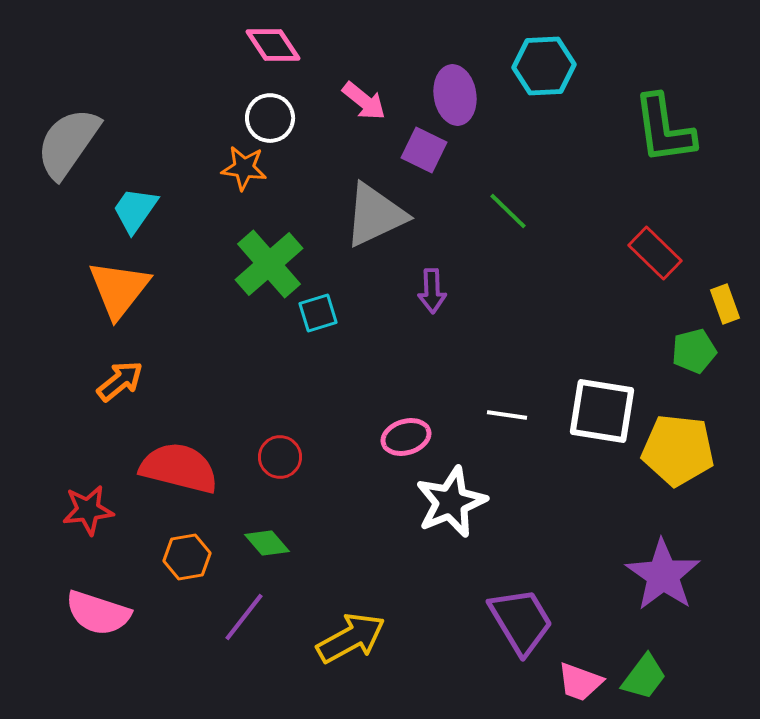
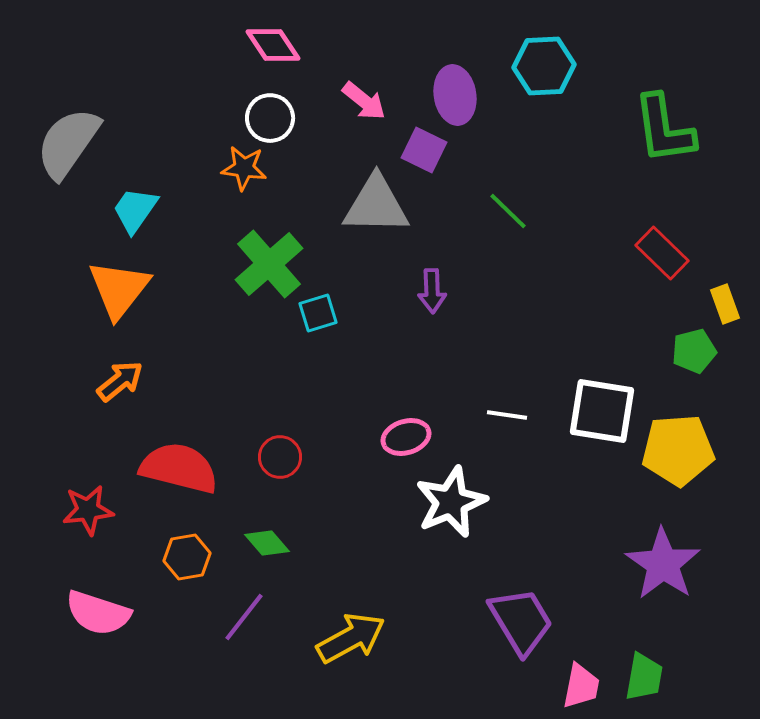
gray triangle: moved 1 px right, 10 px up; rotated 26 degrees clockwise
red rectangle: moved 7 px right
yellow pentagon: rotated 10 degrees counterclockwise
purple star: moved 11 px up
green trapezoid: rotated 27 degrees counterclockwise
pink trapezoid: moved 1 px right, 4 px down; rotated 99 degrees counterclockwise
